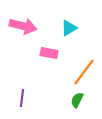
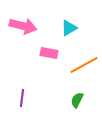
orange line: moved 7 px up; rotated 24 degrees clockwise
